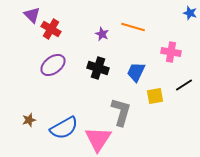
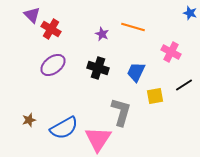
pink cross: rotated 18 degrees clockwise
